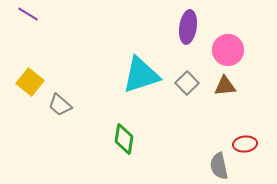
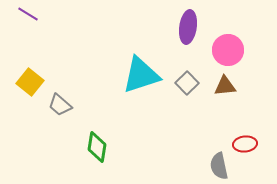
green diamond: moved 27 px left, 8 px down
